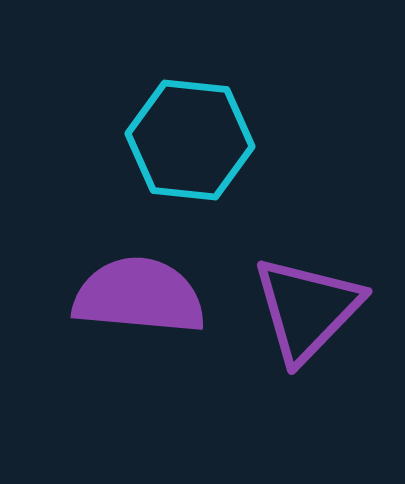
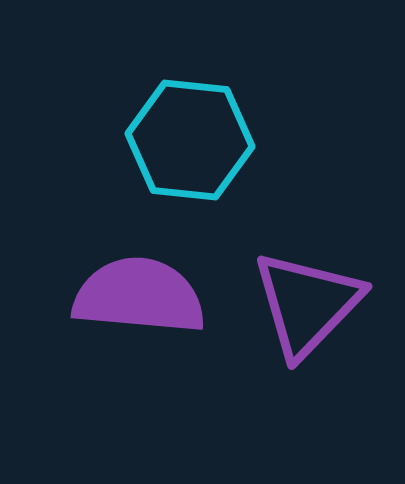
purple triangle: moved 5 px up
